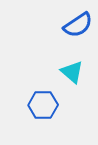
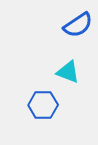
cyan triangle: moved 4 px left; rotated 20 degrees counterclockwise
